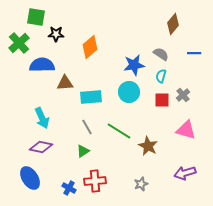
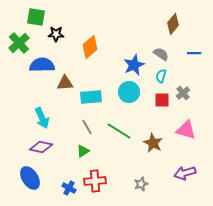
blue star: rotated 15 degrees counterclockwise
gray cross: moved 2 px up
brown star: moved 5 px right, 3 px up
